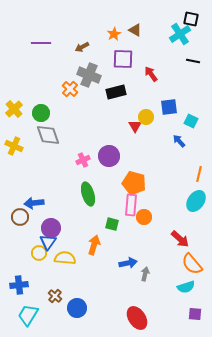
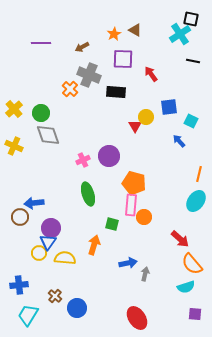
black rectangle at (116, 92): rotated 18 degrees clockwise
